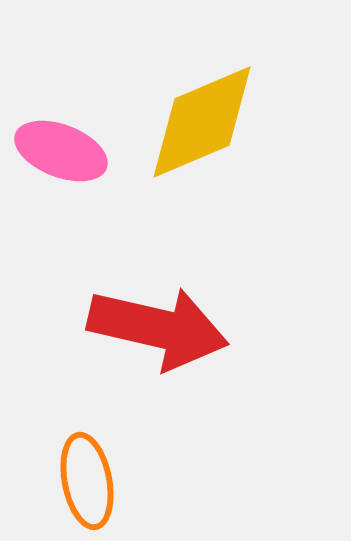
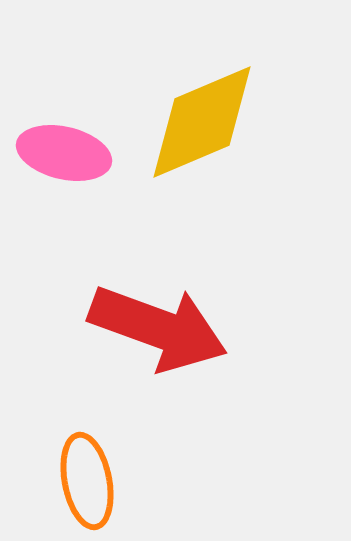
pink ellipse: moved 3 px right, 2 px down; rotated 8 degrees counterclockwise
red arrow: rotated 7 degrees clockwise
